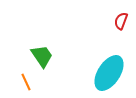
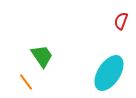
orange line: rotated 12 degrees counterclockwise
